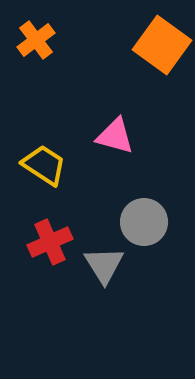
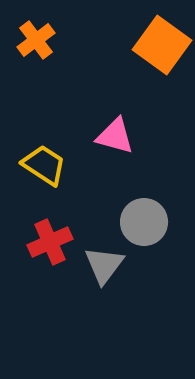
gray triangle: rotated 9 degrees clockwise
